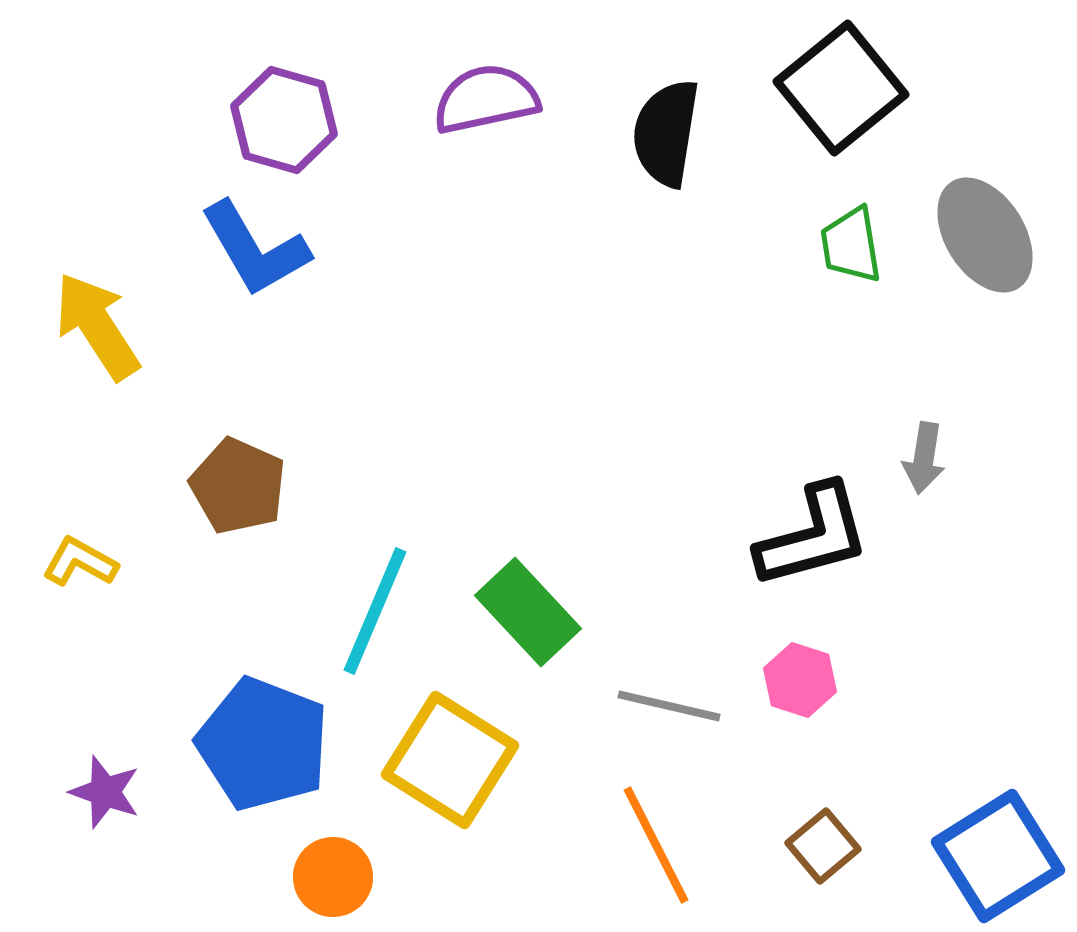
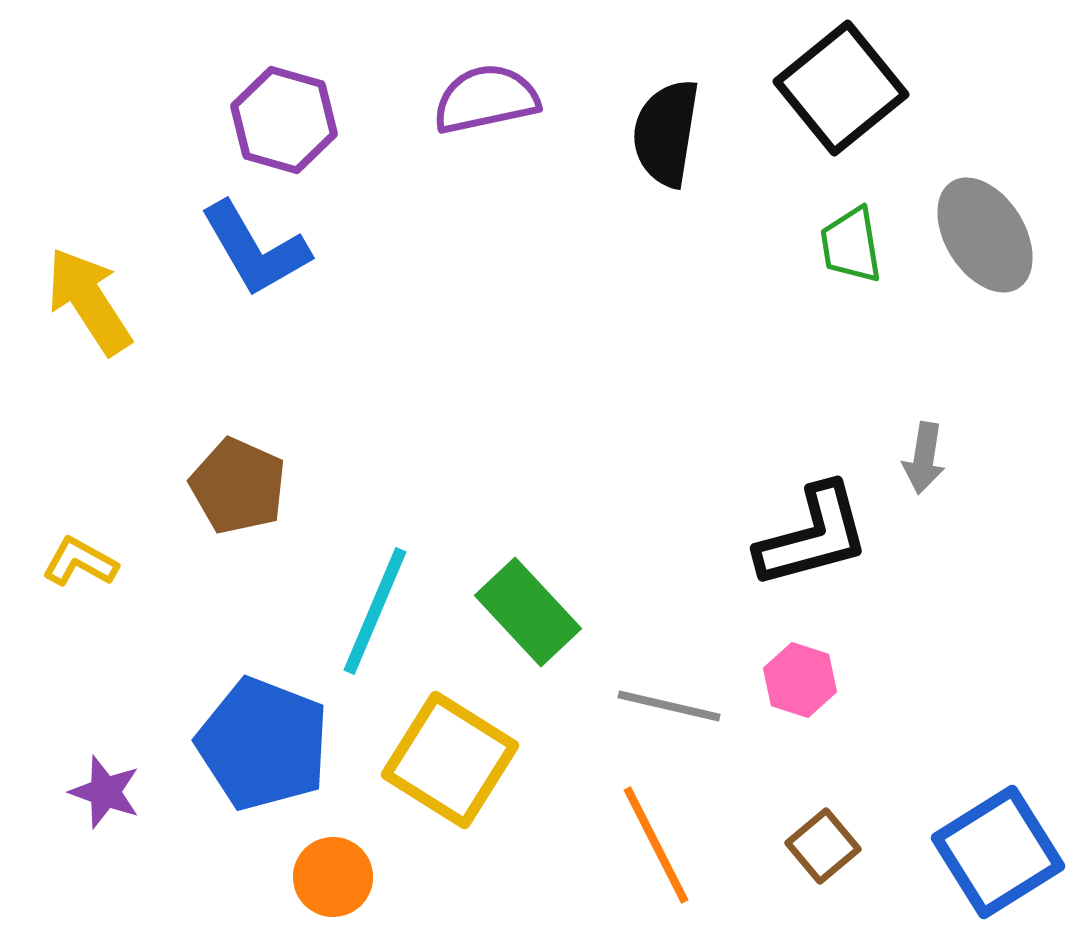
yellow arrow: moved 8 px left, 25 px up
blue square: moved 4 px up
